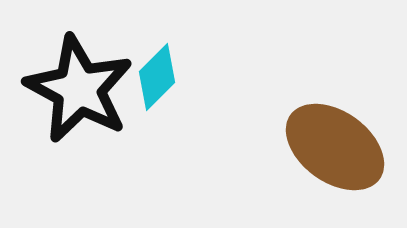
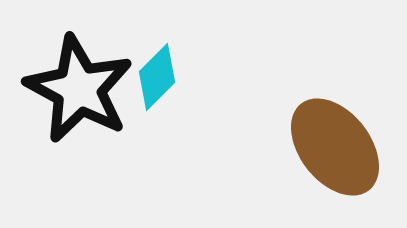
brown ellipse: rotated 16 degrees clockwise
